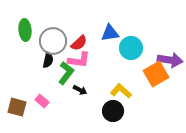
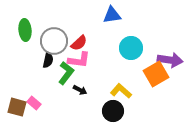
blue triangle: moved 2 px right, 18 px up
gray circle: moved 1 px right
pink rectangle: moved 8 px left, 2 px down
